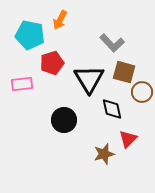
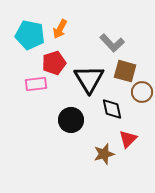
orange arrow: moved 9 px down
red pentagon: moved 2 px right
brown square: moved 1 px right, 1 px up
pink rectangle: moved 14 px right
black circle: moved 7 px right
